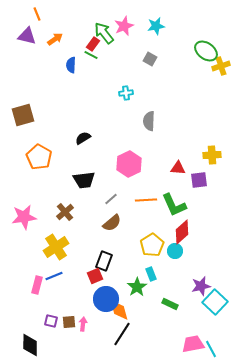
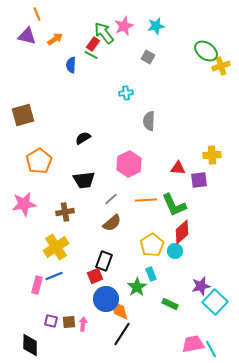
gray square at (150, 59): moved 2 px left, 2 px up
orange pentagon at (39, 157): moved 4 px down; rotated 10 degrees clockwise
brown cross at (65, 212): rotated 30 degrees clockwise
pink star at (24, 217): moved 13 px up
